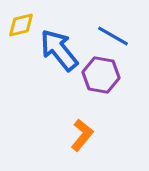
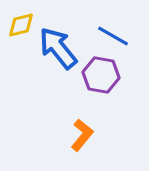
blue arrow: moved 1 px left, 2 px up
